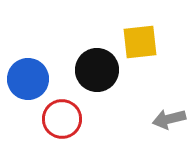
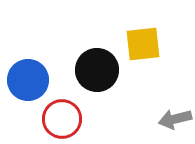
yellow square: moved 3 px right, 2 px down
blue circle: moved 1 px down
gray arrow: moved 6 px right
